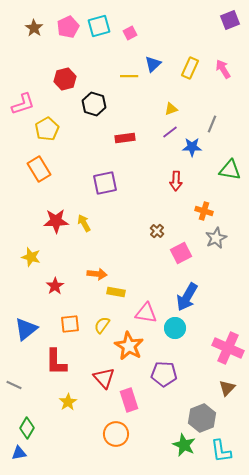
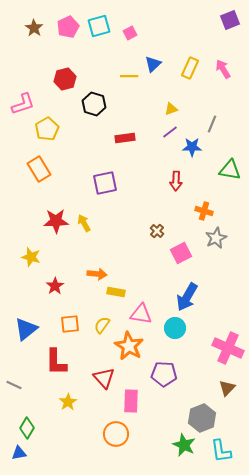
pink triangle at (146, 313): moved 5 px left, 1 px down
pink rectangle at (129, 400): moved 2 px right, 1 px down; rotated 20 degrees clockwise
